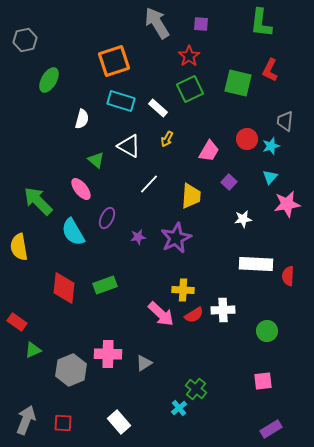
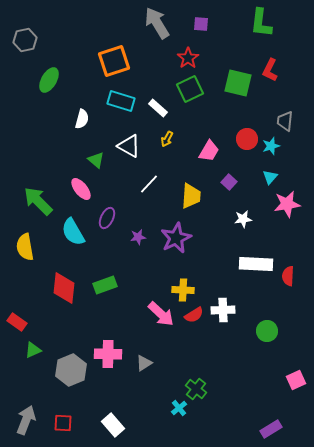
red star at (189, 56): moved 1 px left, 2 px down
yellow semicircle at (19, 247): moved 6 px right
pink square at (263, 381): moved 33 px right, 1 px up; rotated 18 degrees counterclockwise
white rectangle at (119, 422): moved 6 px left, 3 px down
